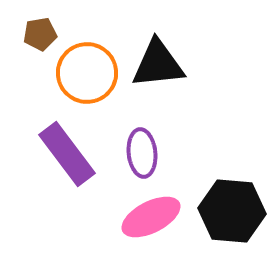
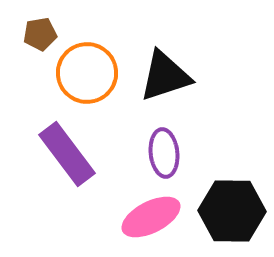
black triangle: moved 7 px right, 12 px down; rotated 12 degrees counterclockwise
purple ellipse: moved 22 px right
black hexagon: rotated 4 degrees counterclockwise
